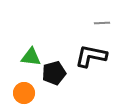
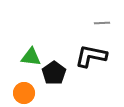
black pentagon: rotated 20 degrees counterclockwise
